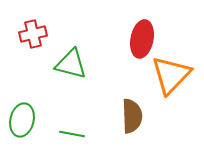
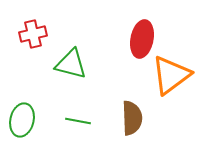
orange triangle: rotated 9 degrees clockwise
brown semicircle: moved 2 px down
green line: moved 6 px right, 13 px up
